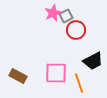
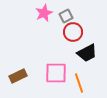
pink star: moved 9 px left
red circle: moved 3 px left, 2 px down
black trapezoid: moved 6 px left, 8 px up
brown rectangle: rotated 54 degrees counterclockwise
